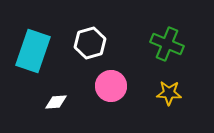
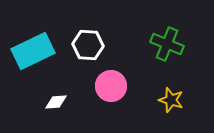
white hexagon: moved 2 px left, 2 px down; rotated 20 degrees clockwise
cyan rectangle: rotated 45 degrees clockwise
yellow star: moved 2 px right, 7 px down; rotated 15 degrees clockwise
